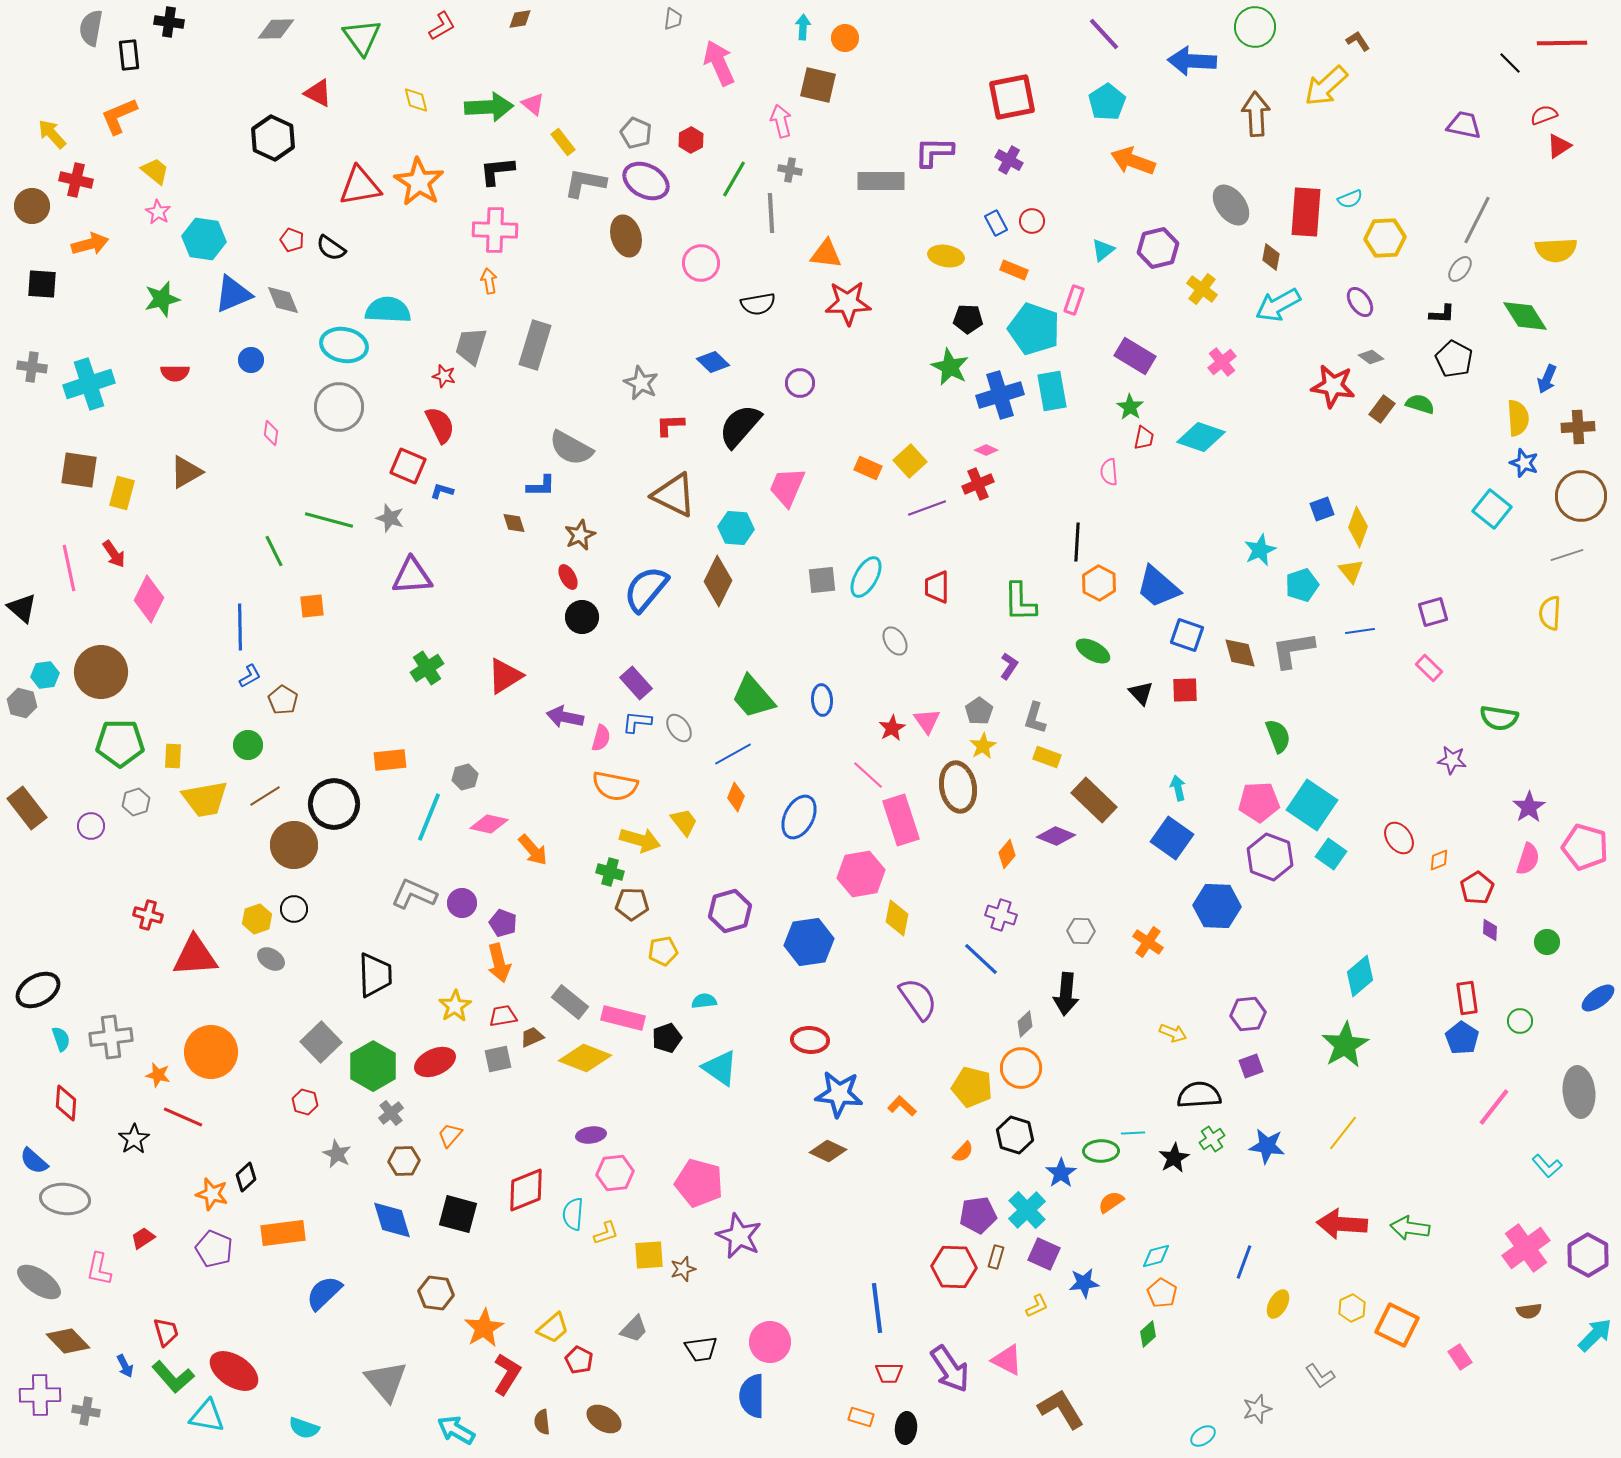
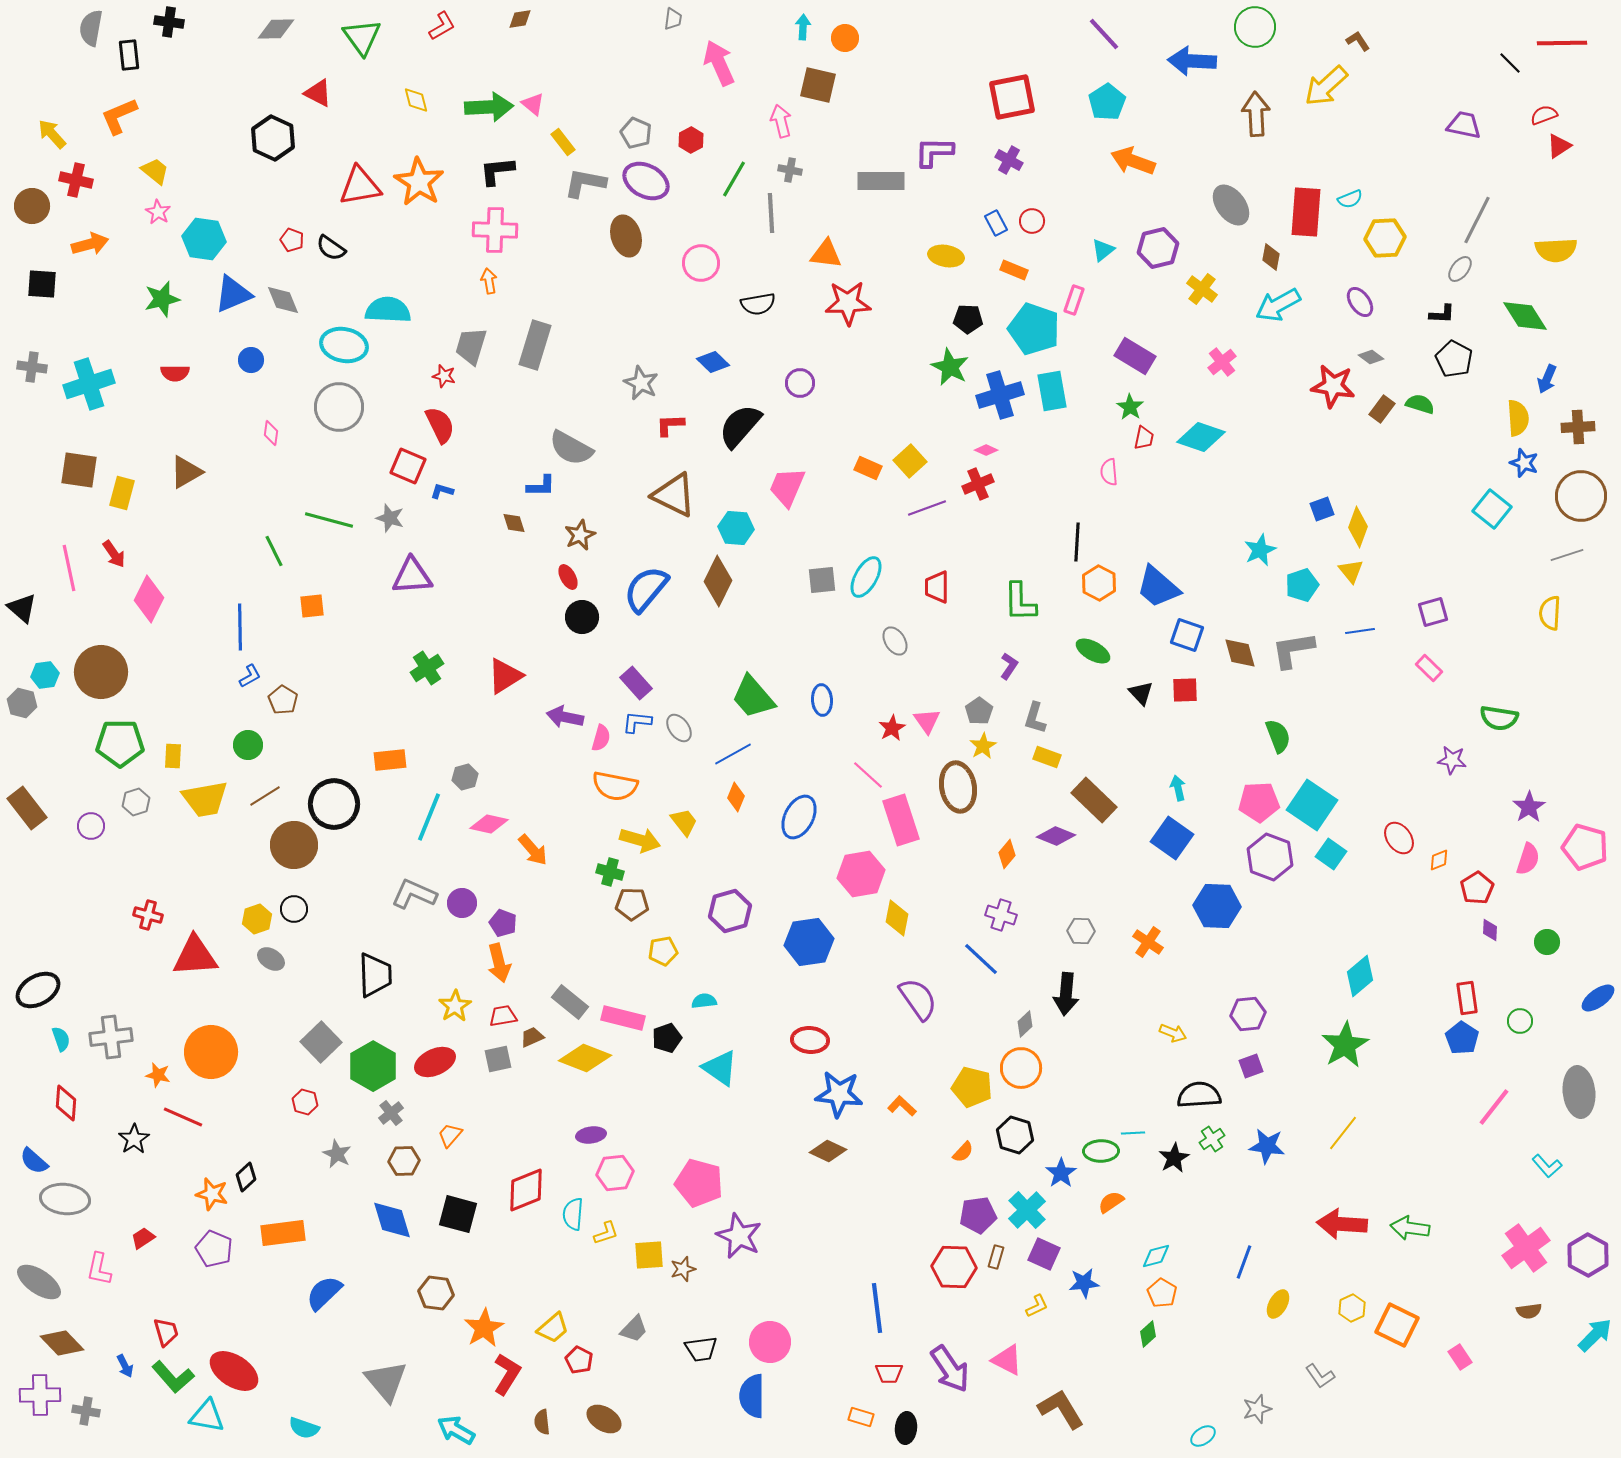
brown diamond at (68, 1341): moved 6 px left, 2 px down
